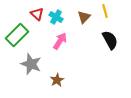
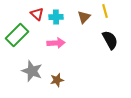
cyan cross: rotated 32 degrees counterclockwise
pink arrow: moved 4 px left, 2 px down; rotated 54 degrees clockwise
gray star: moved 1 px right, 7 px down
brown star: rotated 16 degrees clockwise
